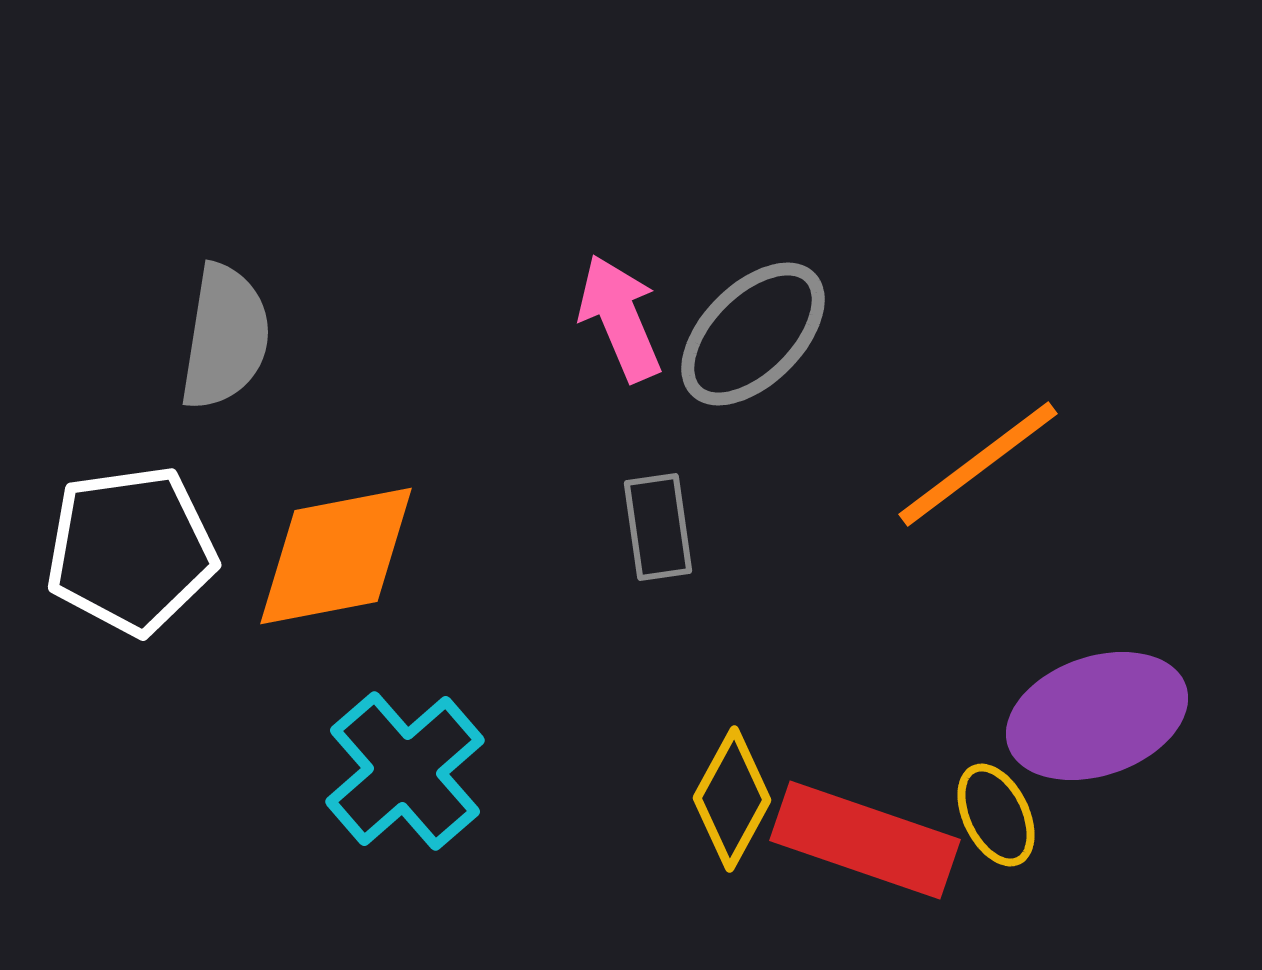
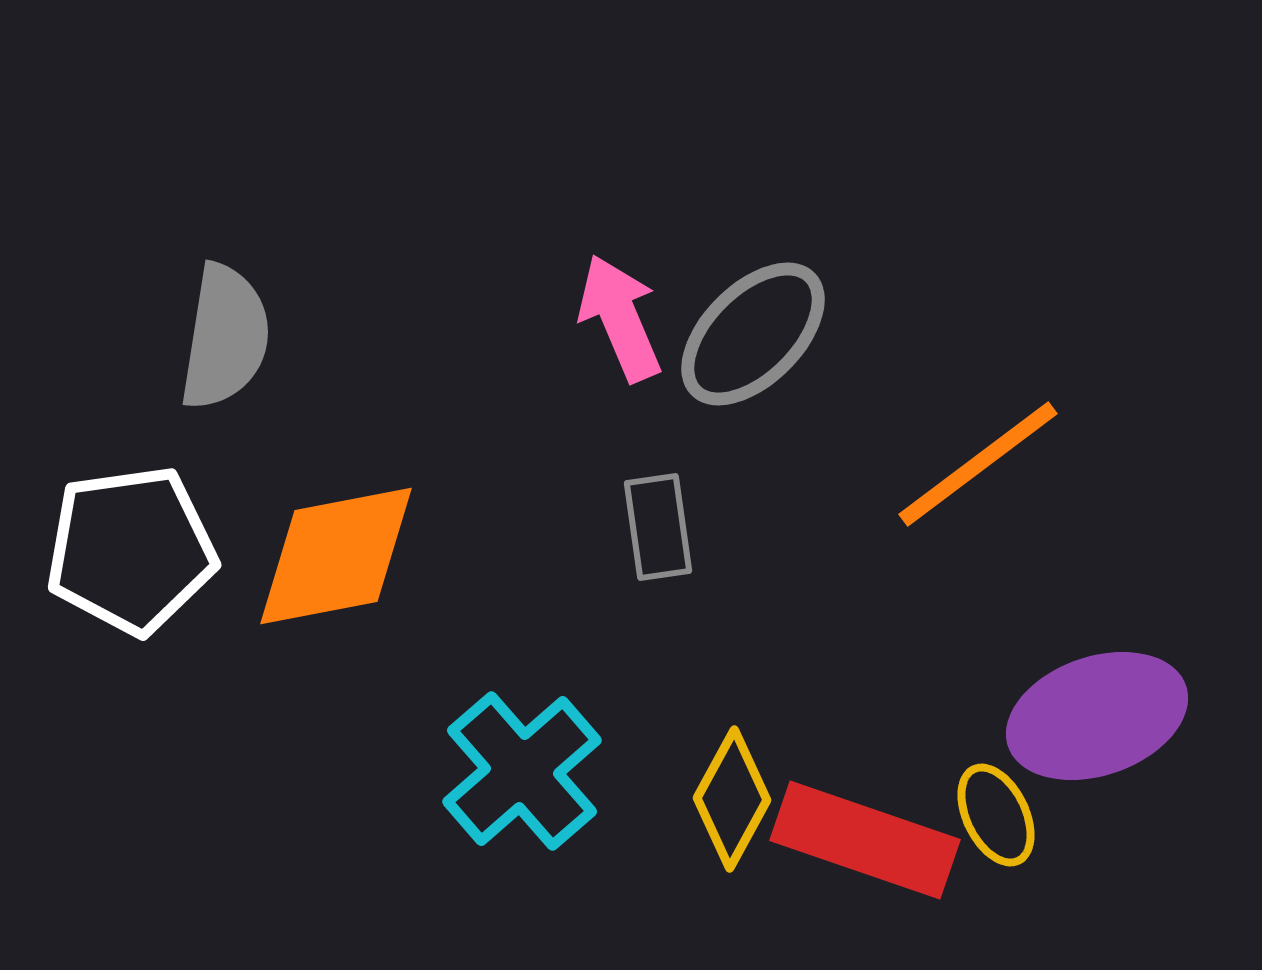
cyan cross: moved 117 px right
